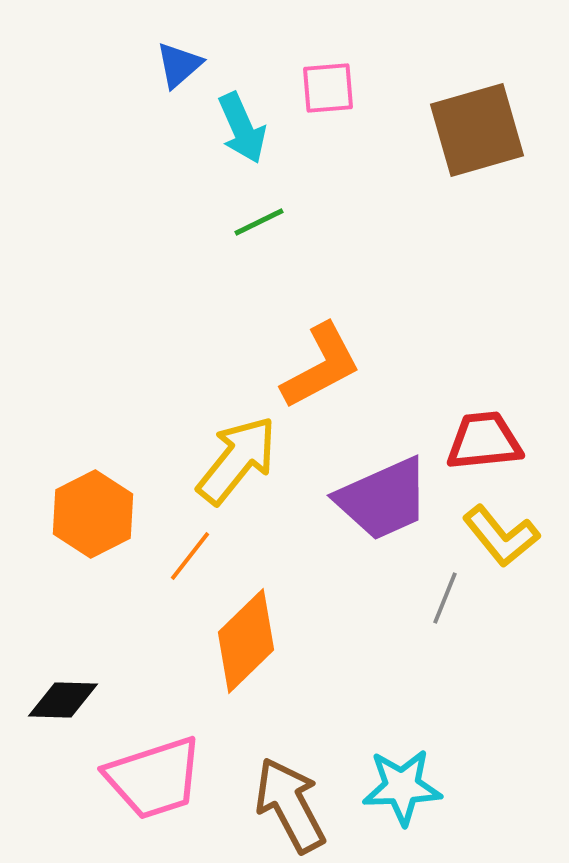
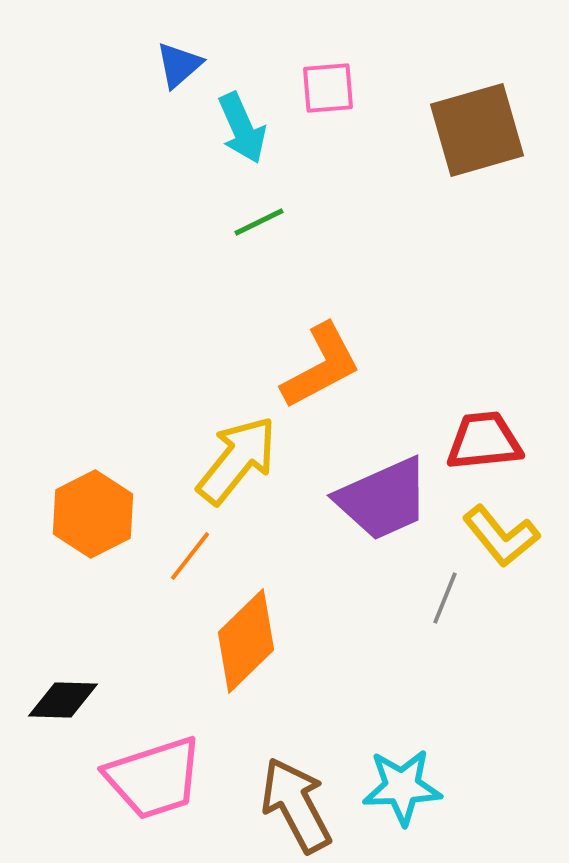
brown arrow: moved 6 px right
